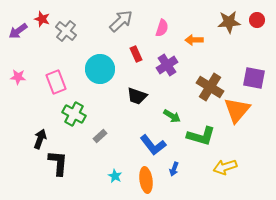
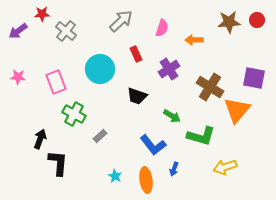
red star: moved 5 px up; rotated 21 degrees counterclockwise
purple cross: moved 2 px right, 4 px down
